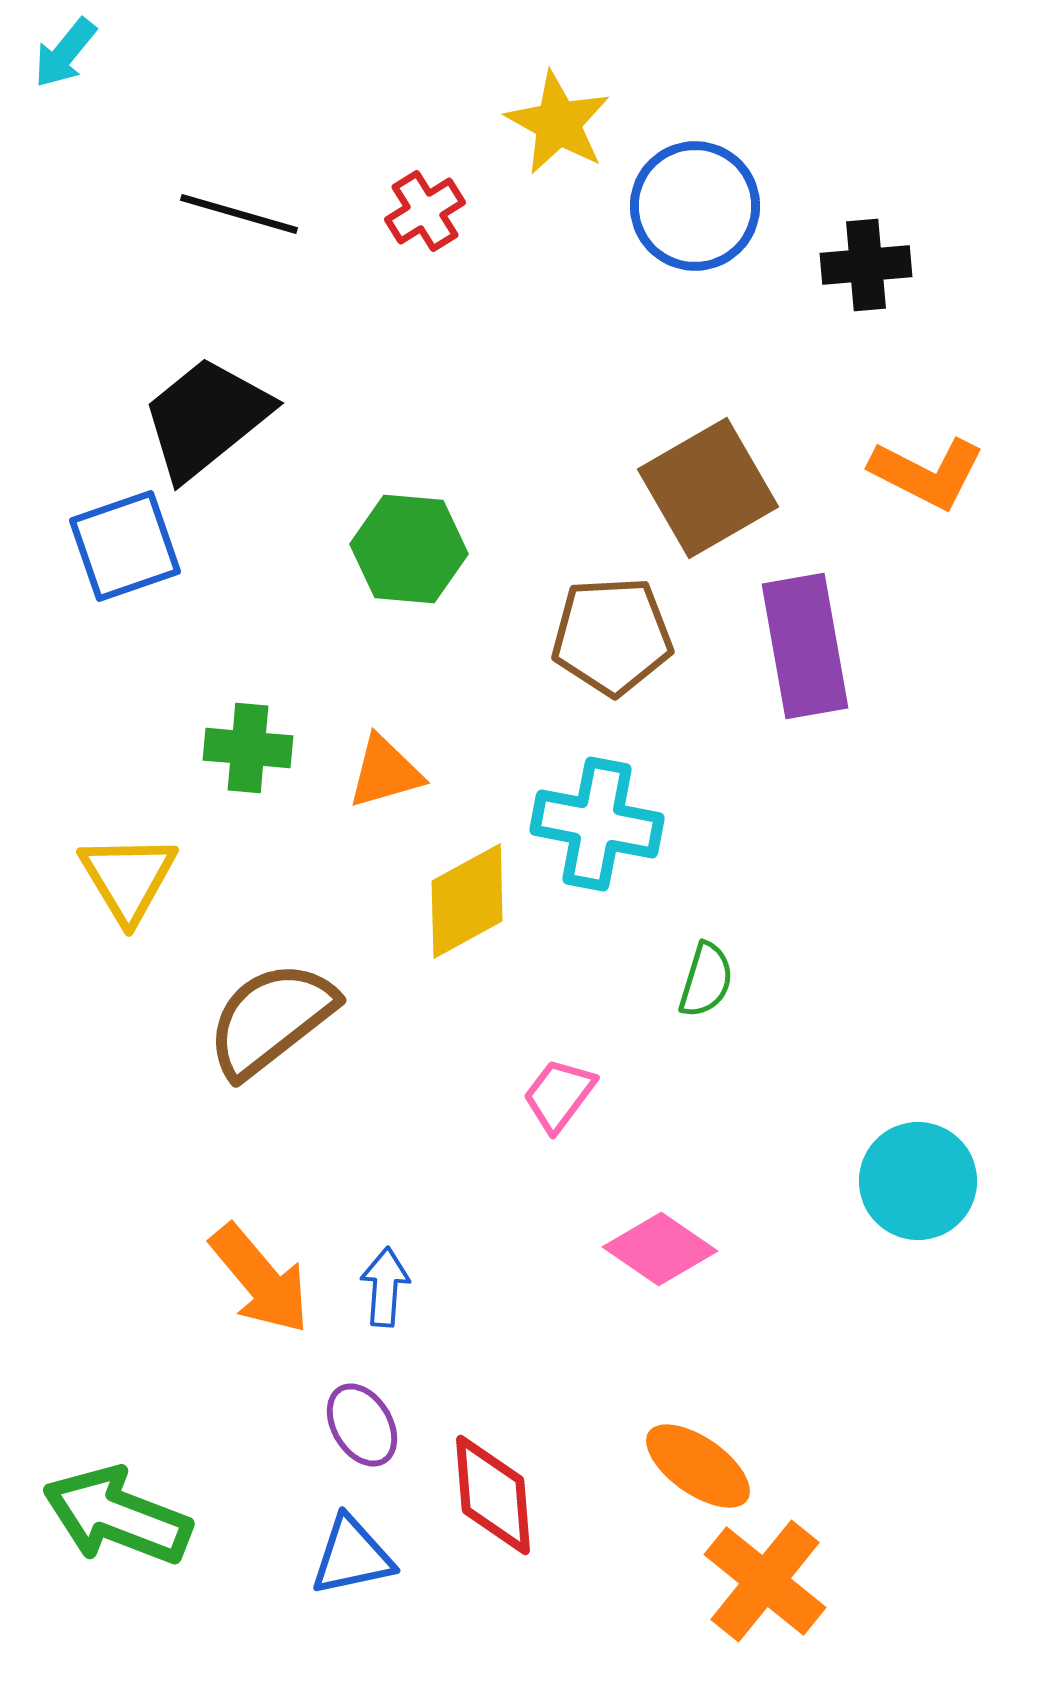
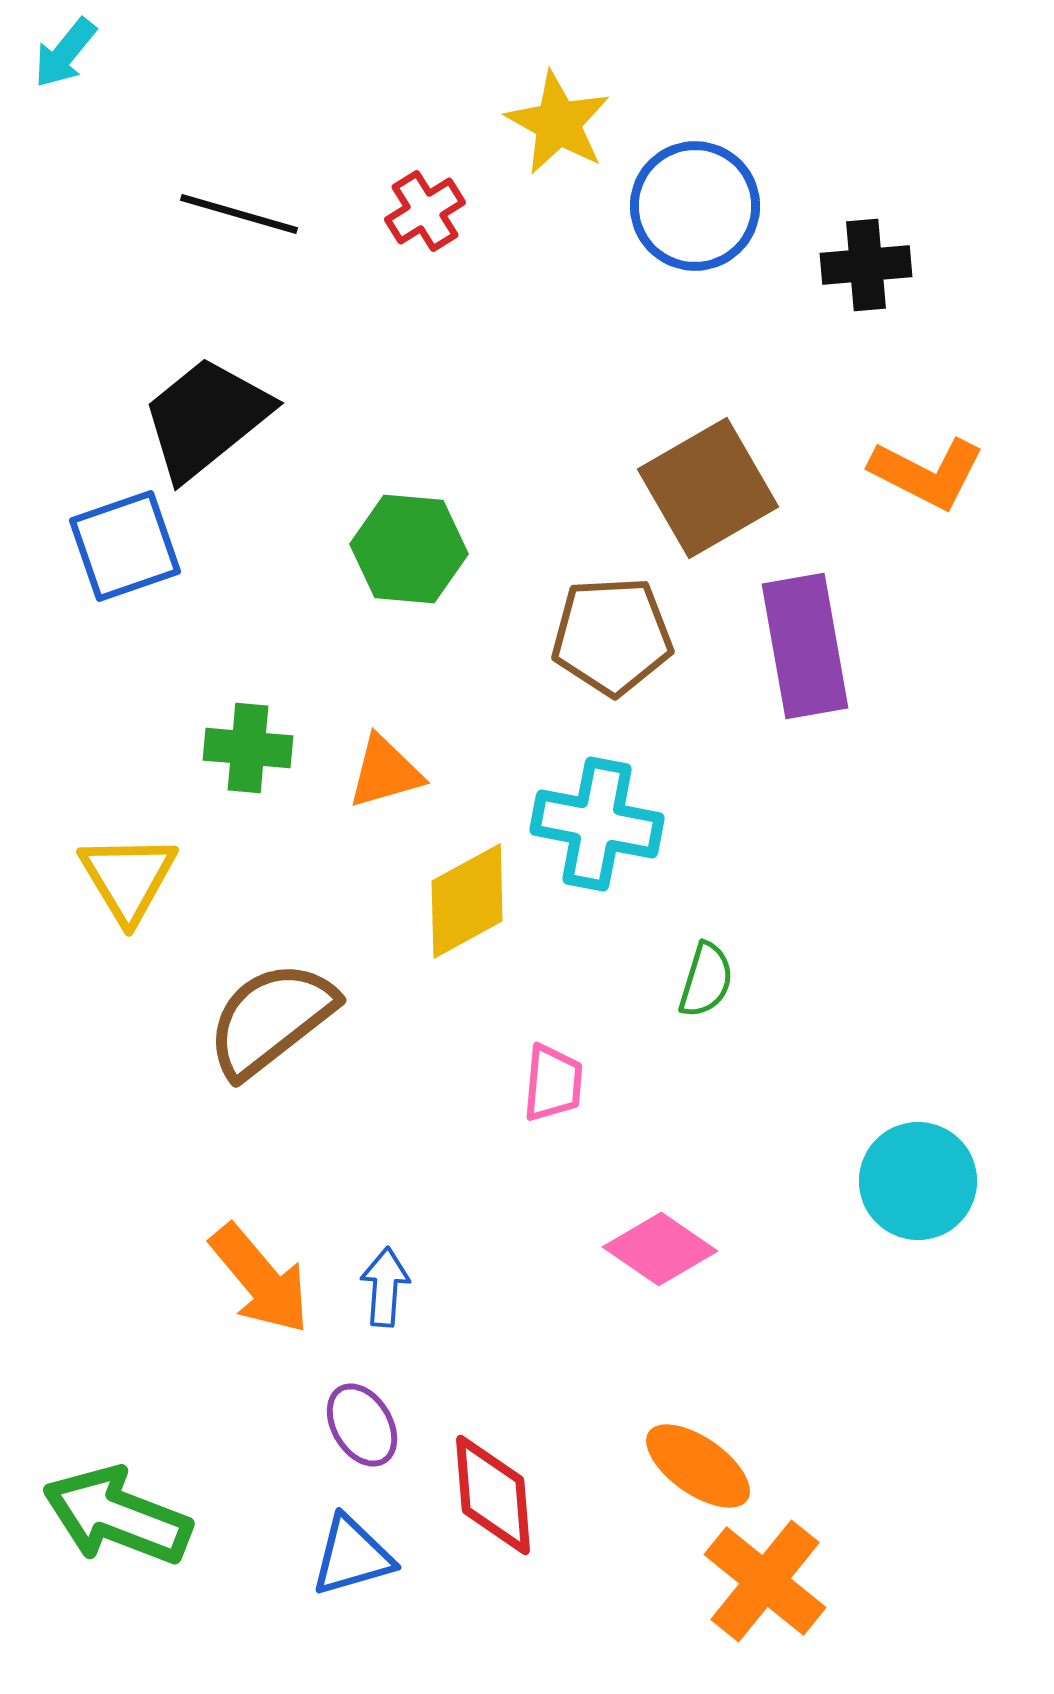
pink trapezoid: moved 6 px left, 12 px up; rotated 148 degrees clockwise
blue triangle: rotated 4 degrees counterclockwise
